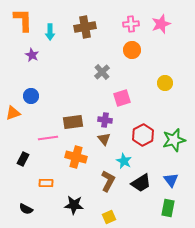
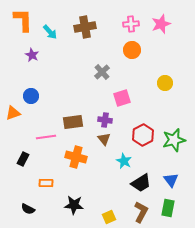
cyan arrow: rotated 42 degrees counterclockwise
pink line: moved 2 px left, 1 px up
brown L-shape: moved 33 px right, 31 px down
black semicircle: moved 2 px right
